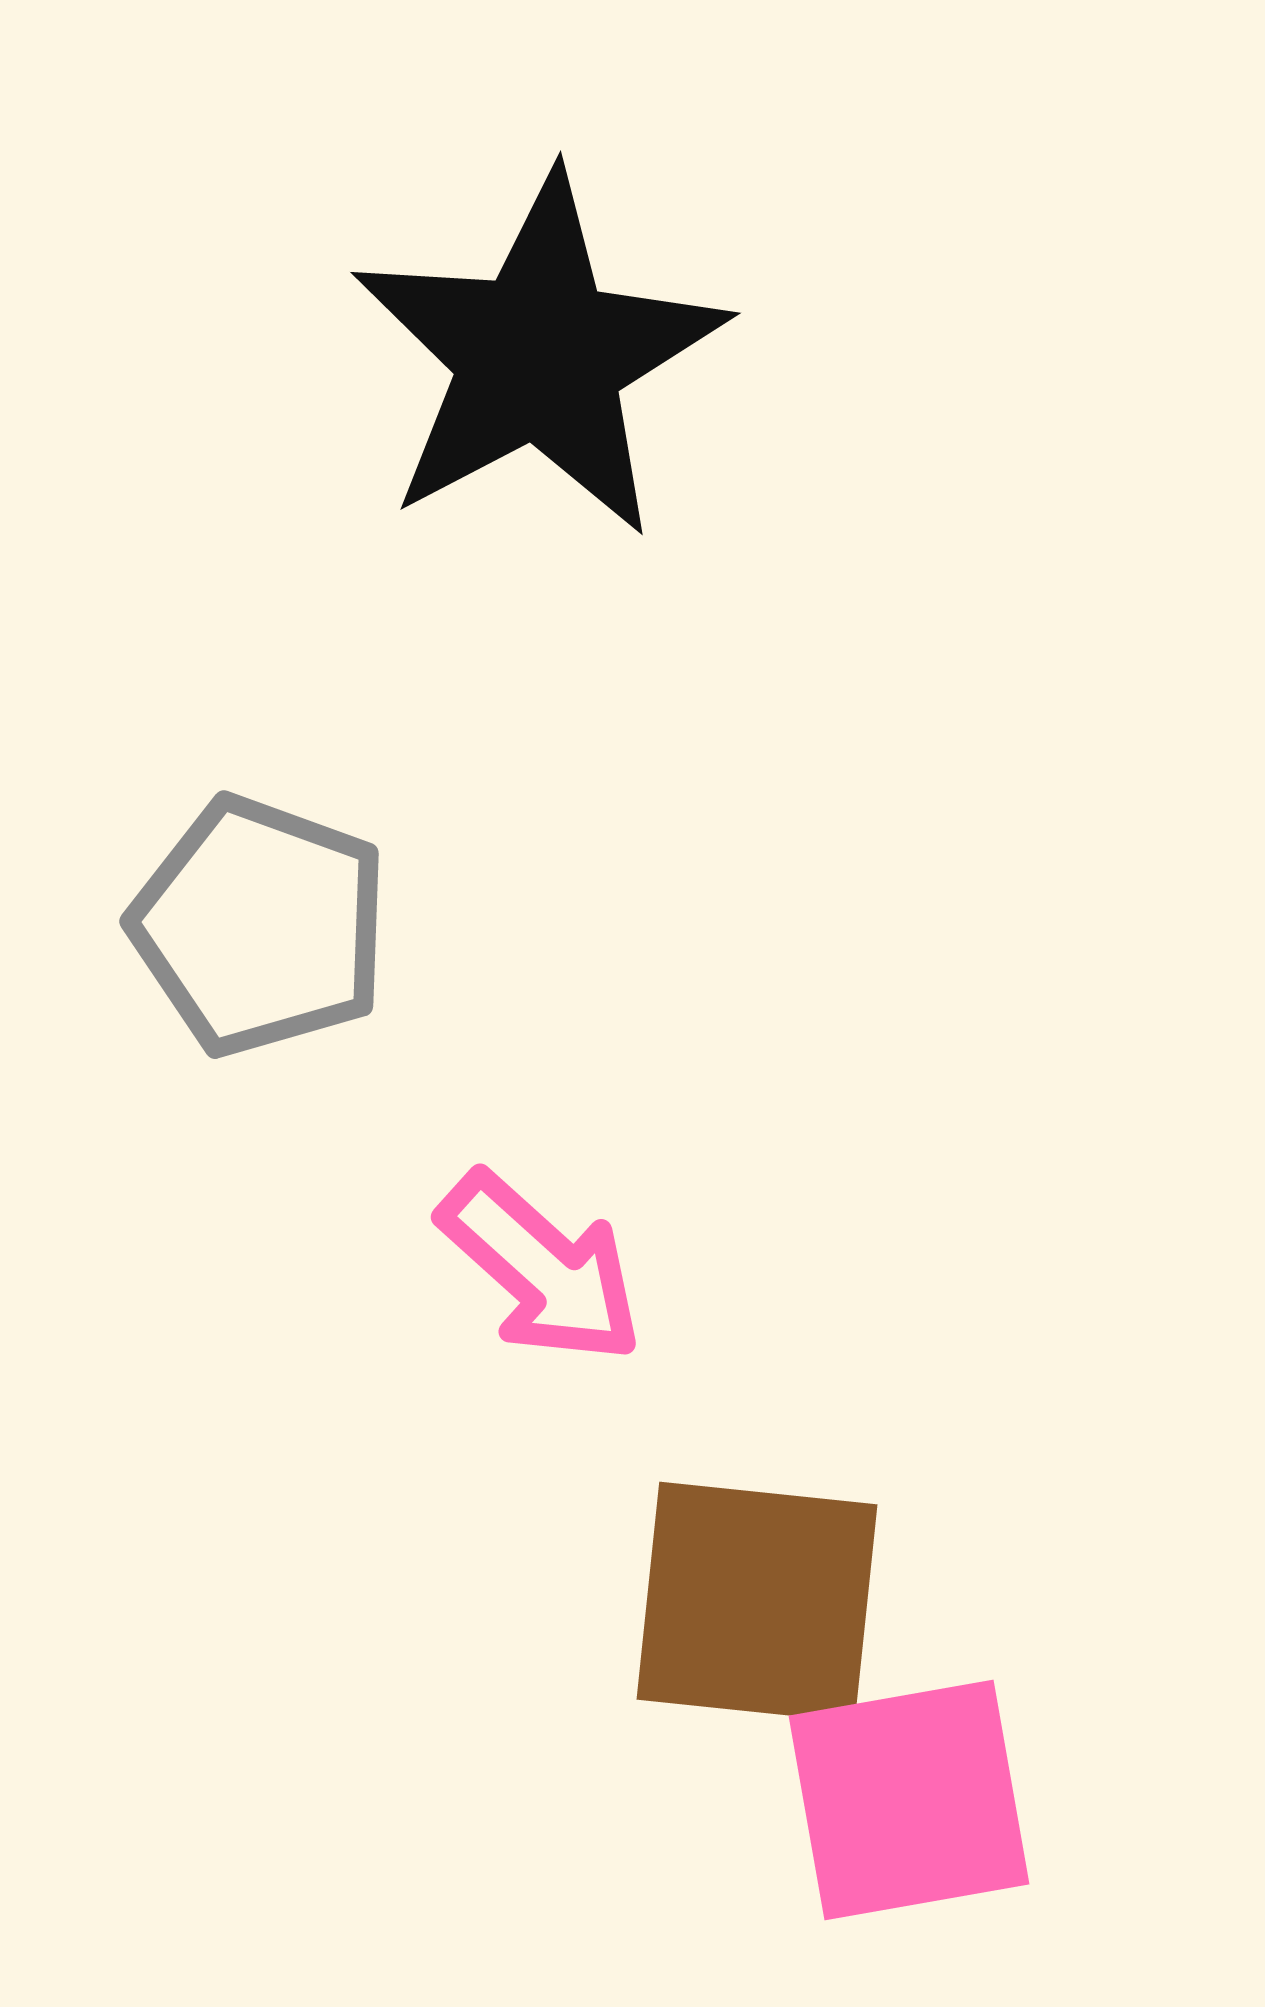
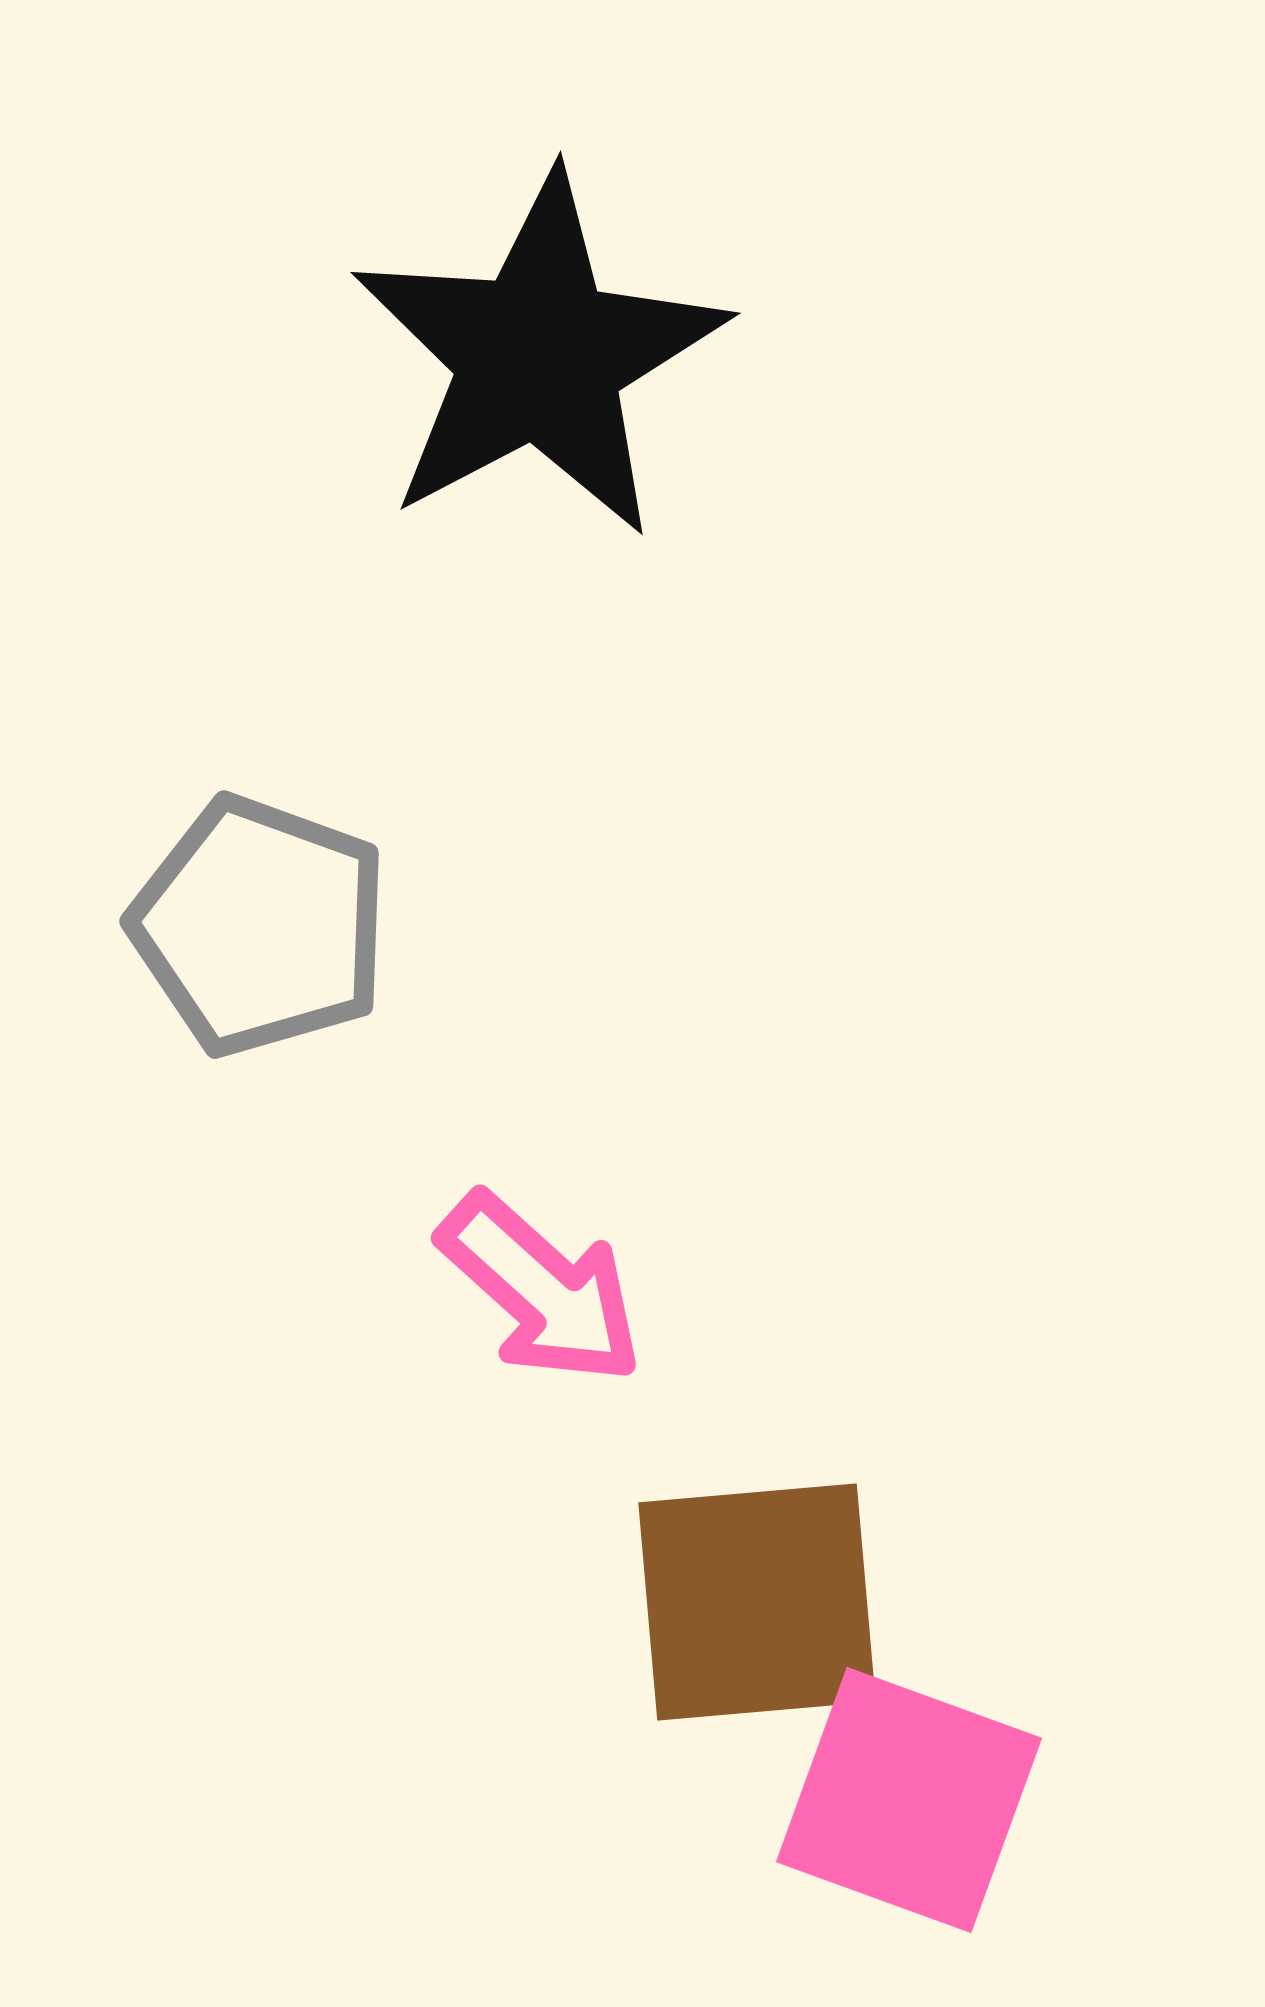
pink arrow: moved 21 px down
brown square: rotated 11 degrees counterclockwise
pink square: rotated 30 degrees clockwise
